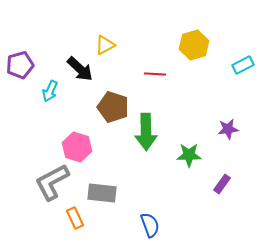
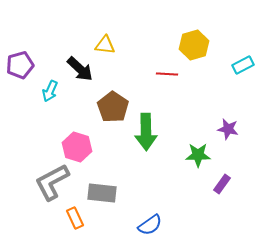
yellow triangle: rotated 35 degrees clockwise
red line: moved 12 px right
brown pentagon: rotated 16 degrees clockwise
purple star: rotated 20 degrees clockwise
green star: moved 9 px right
blue semicircle: rotated 75 degrees clockwise
